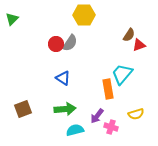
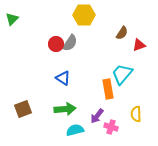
brown semicircle: moved 7 px left, 2 px up
yellow semicircle: rotated 105 degrees clockwise
